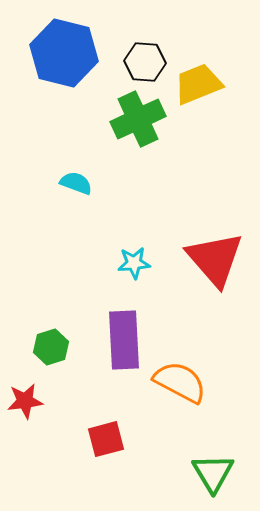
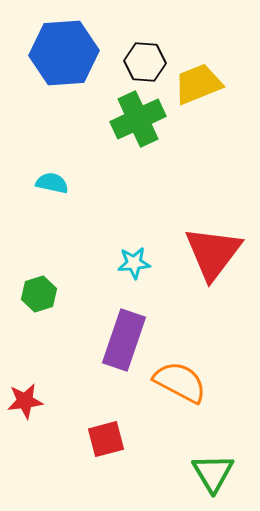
blue hexagon: rotated 18 degrees counterclockwise
cyan semicircle: moved 24 px left; rotated 8 degrees counterclockwise
red triangle: moved 2 px left, 6 px up; rotated 18 degrees clockwise
purple rectangle: rotated 22 degrees clockwise
green hexagon: moved 12 px left, 53 px up
